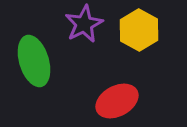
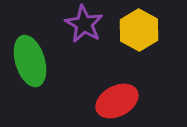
purple star: rotated 15 degrees counterclockwise
green ellipse: moved 4 px left
